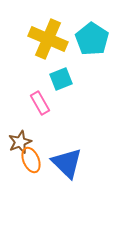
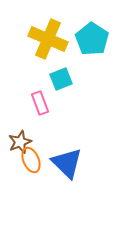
pink rectangle: rotated 10 degrees clockwise
